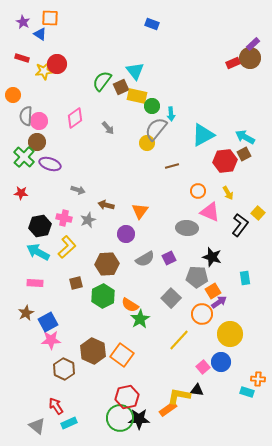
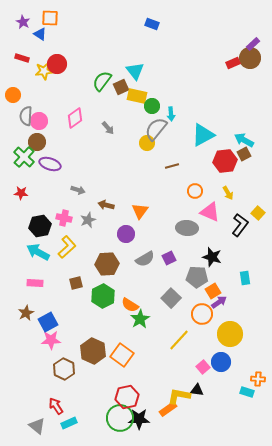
cyan arrow at (245, 137): moved 1 px left, 3 px down
orange circle at (198, 191): moved 3 px left
